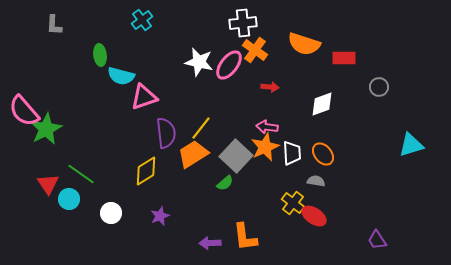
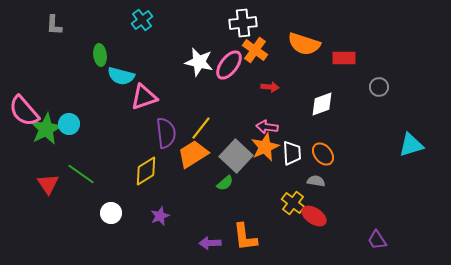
cyan circle: moved 75 px up
